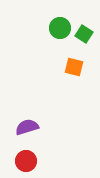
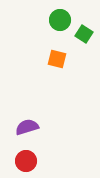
green circle: moved 8 px up
orange square: moved 17 px left, 8 px up
